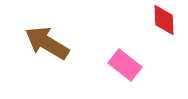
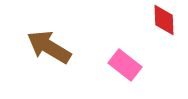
brown arrow: moved 2 px right, 4 px down
